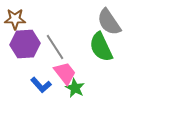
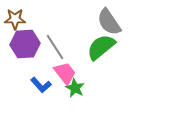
green semicircle: rotated 76 degrees clockwise
